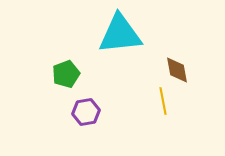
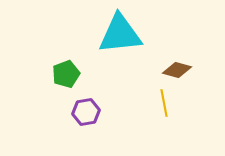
brown diamond: rotated 64 degrees counterclockwise
yellow line: moved 1 px right, 2 px down
